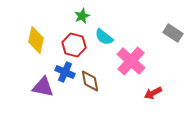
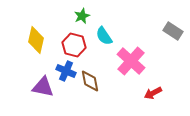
gray rectangle: moved 2 px up
cyan semicircle: moved 1 px up; rotated 18 degrees clockwise
blue cross: moved 1 px right, 1 px up
